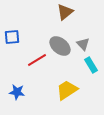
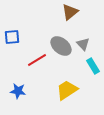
brown triangle: moved 5 px right
gray ellipse: moved 1 px right
cyan rectangle: moved 2 px right, 1 px down
blue star: moved 1 px right, 1 px up
